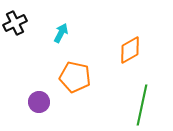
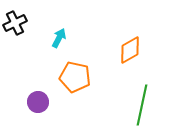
cyan arrow: moved 2 px left, 5 px down
purple circle: moved 1 px left
